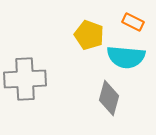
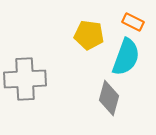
yellow pentagon: rotated 12 degrees counterclockwise
cyan semicircle: rotated 75 degrees counterclockwise
